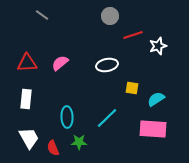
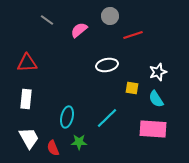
gray line: moved 5 px right, 5 px down
white star: moved 26 px down
pink semicircle: moved 19 px right, 33 px up
cyan semicircle: rotated 90 degrees counterclockwise
cyan ellipse: rotated 15 degrees clockwise
